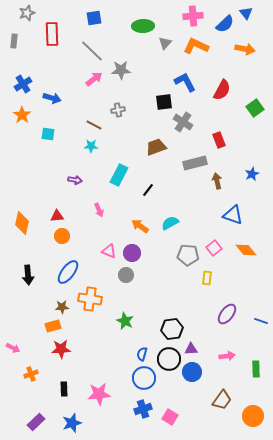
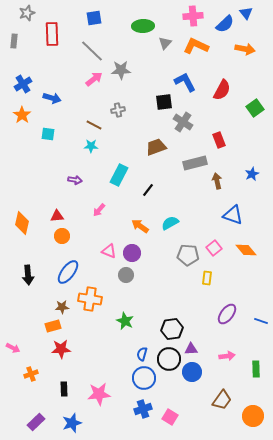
pink arrow at (99, 210): rotated 64 degrees clockwise
